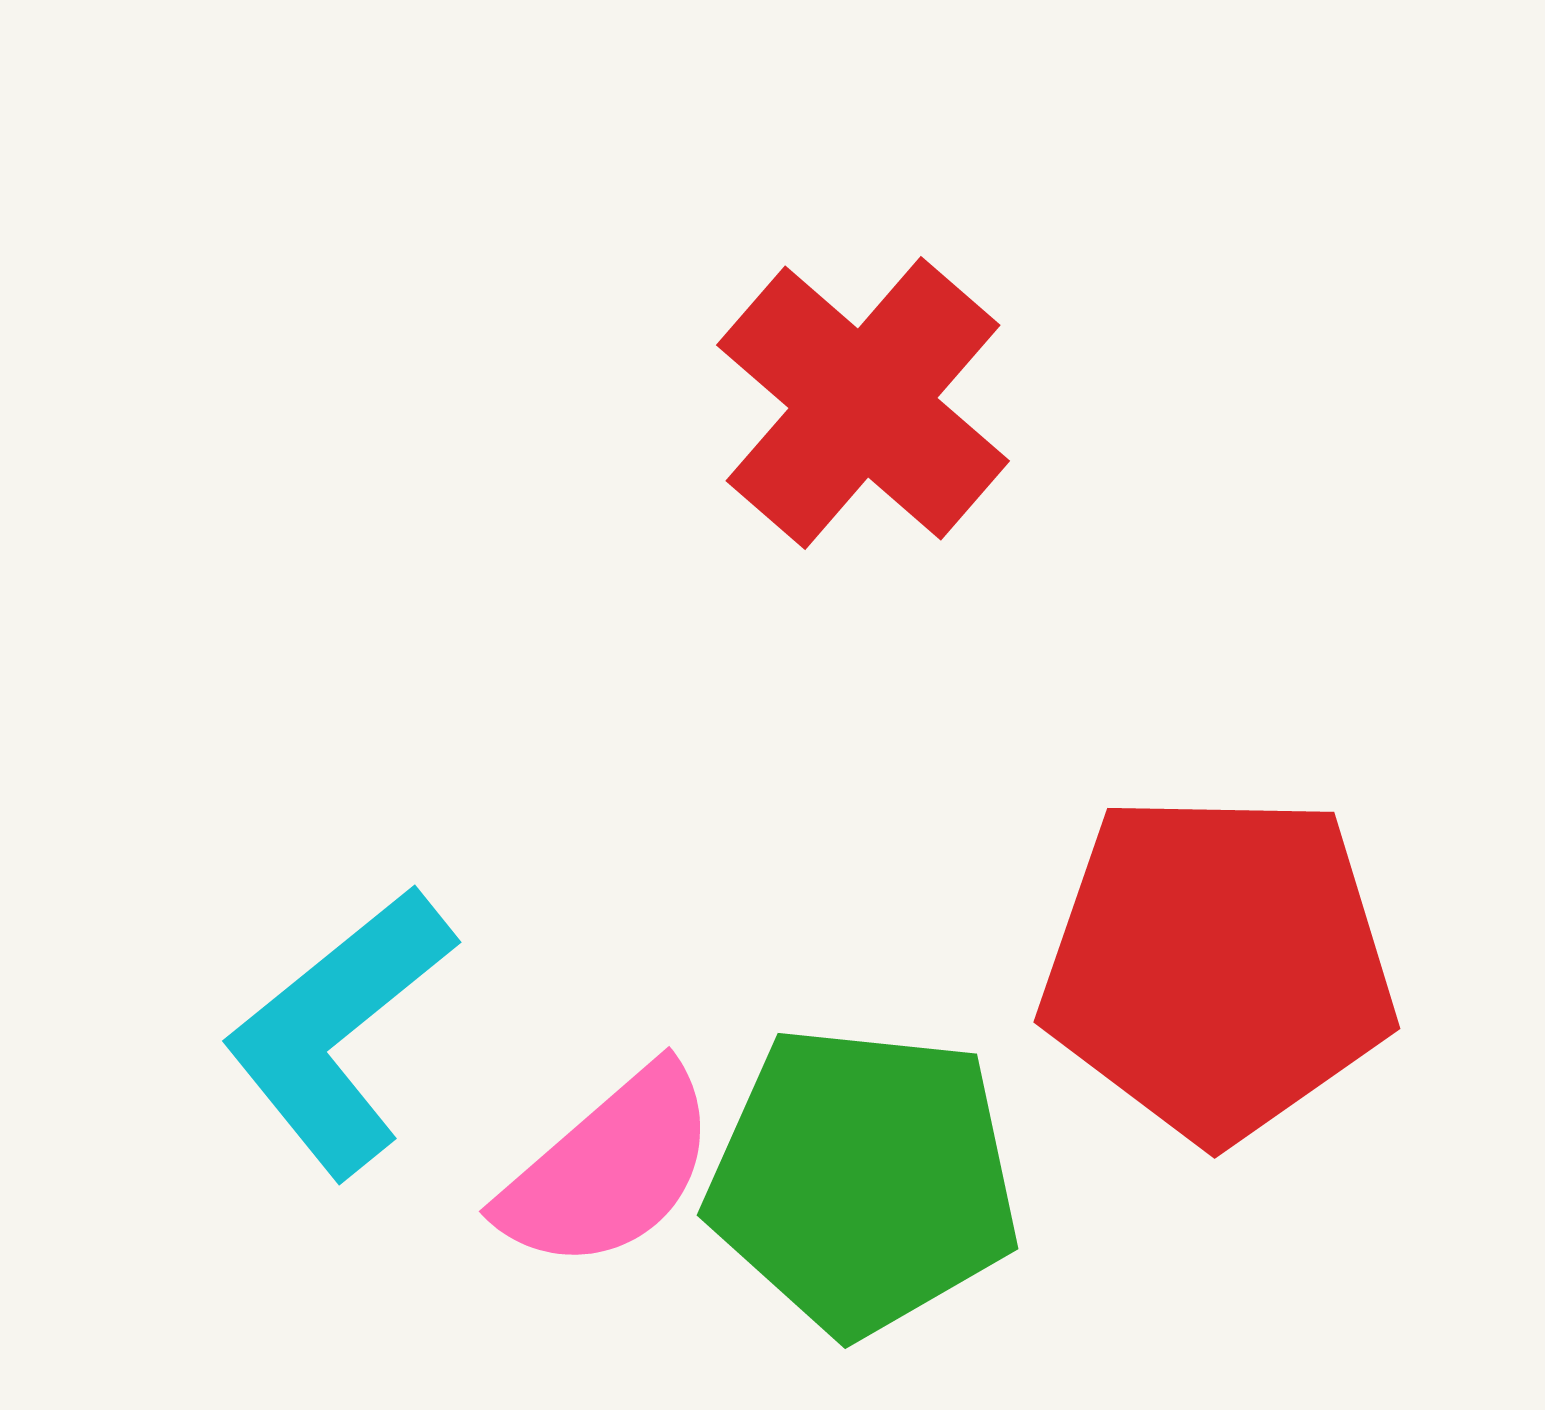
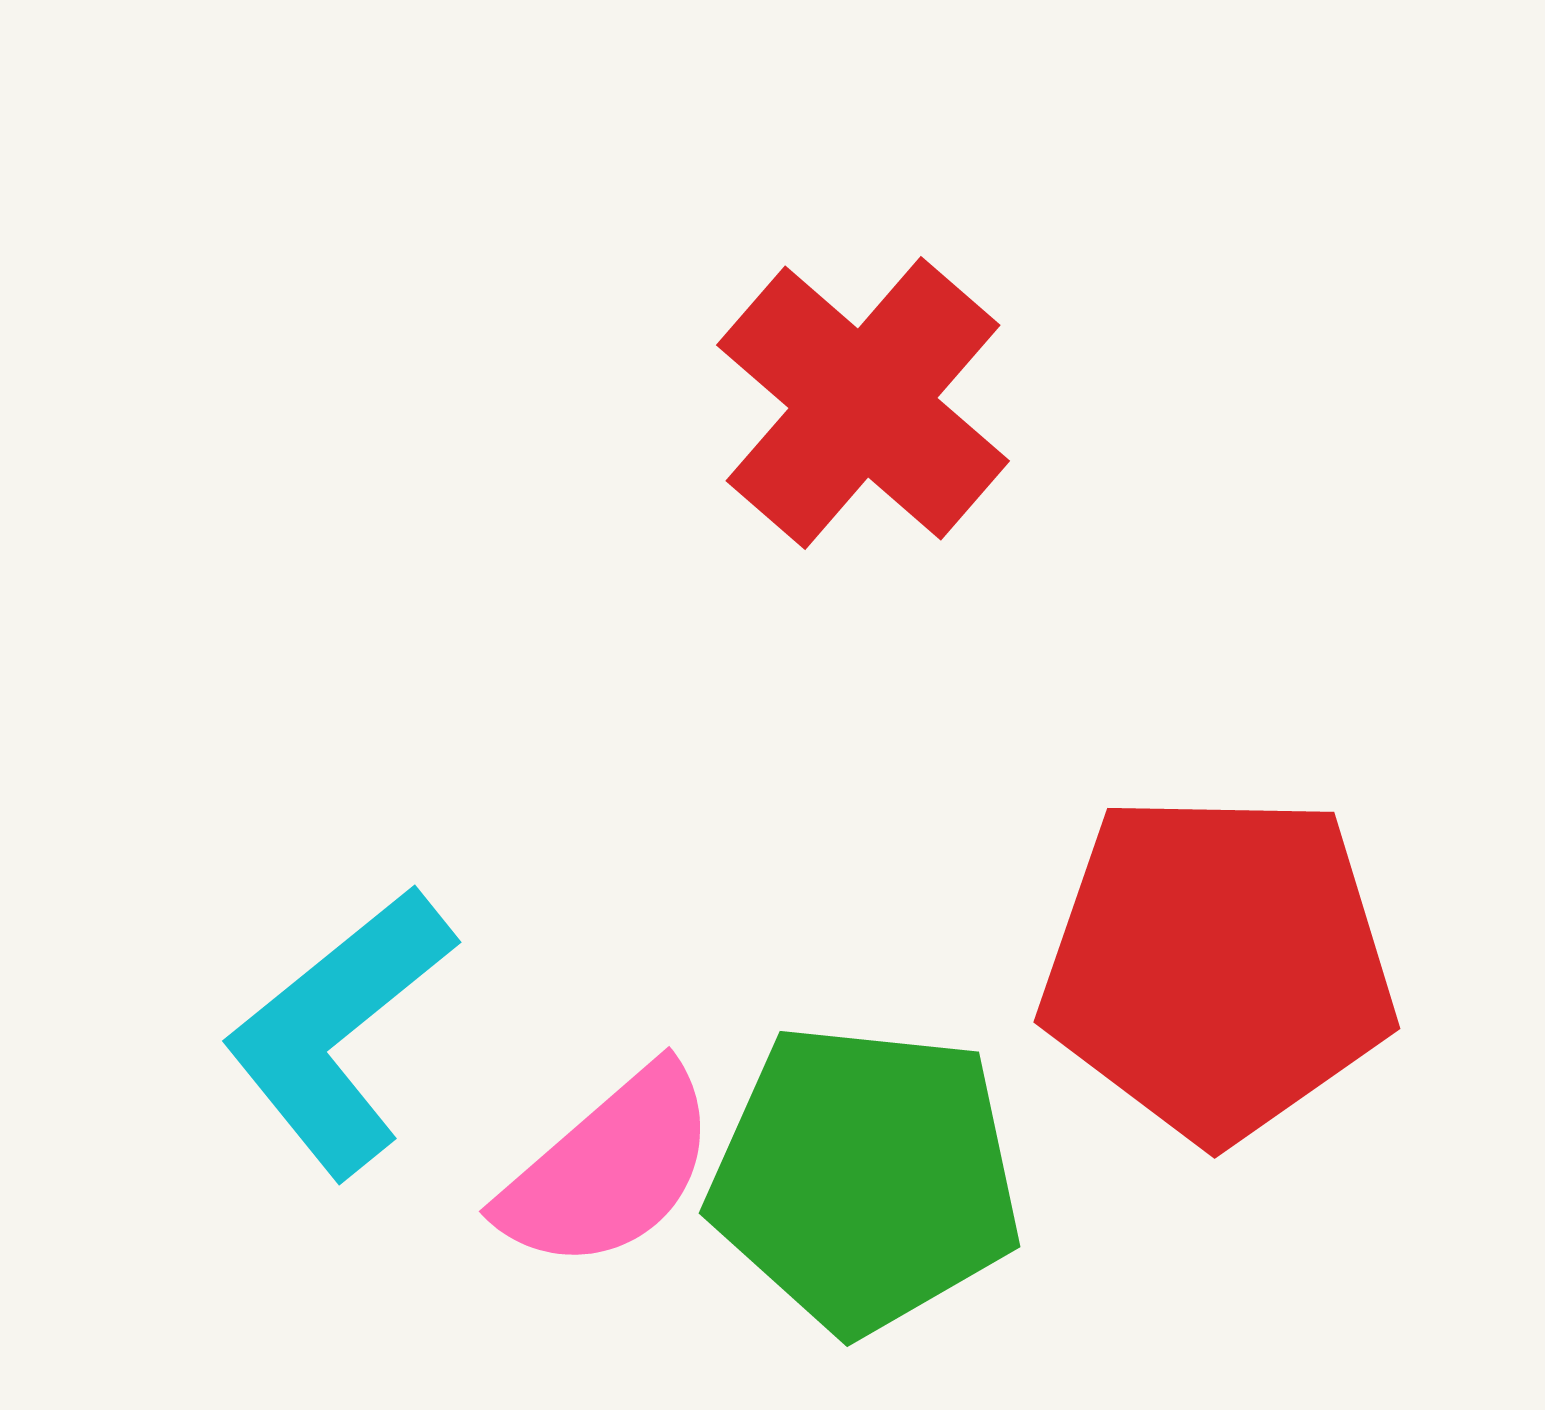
green pentagon: moved 2 px right, 2 px up
